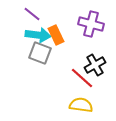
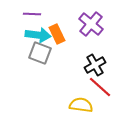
purple line: rotated 36 degrees counterclockwise
purple cross: rotated 25 degrees clockwise
orange rectangle: moved 1 px right, 1 px up
red line: moved 18 px right, 9 px down
